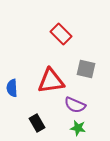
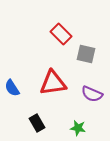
gray square: moved 15 px up
red triangle: moved 2 px right, 2 px down
blue semicircle: rotated 30 degrees counterclockwise
purple semicircle: moved 17 px right, 11 px up
